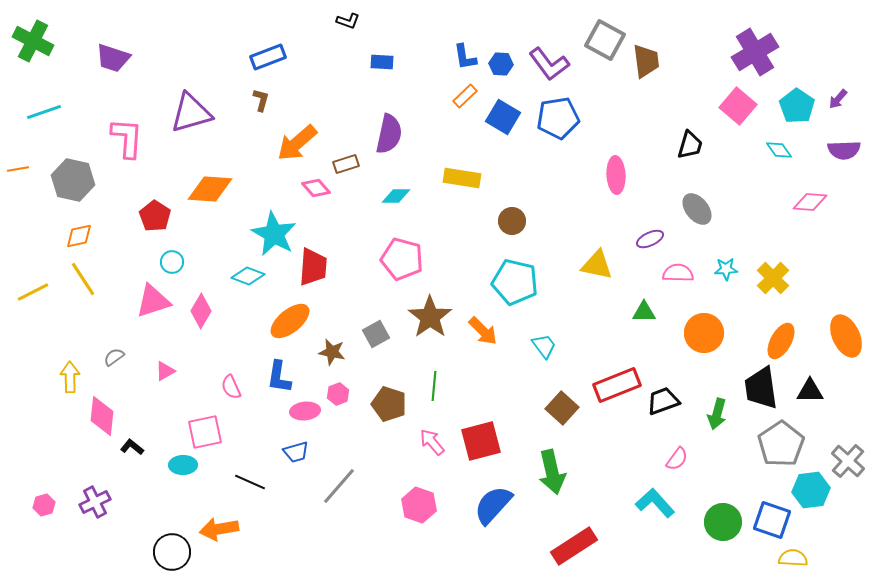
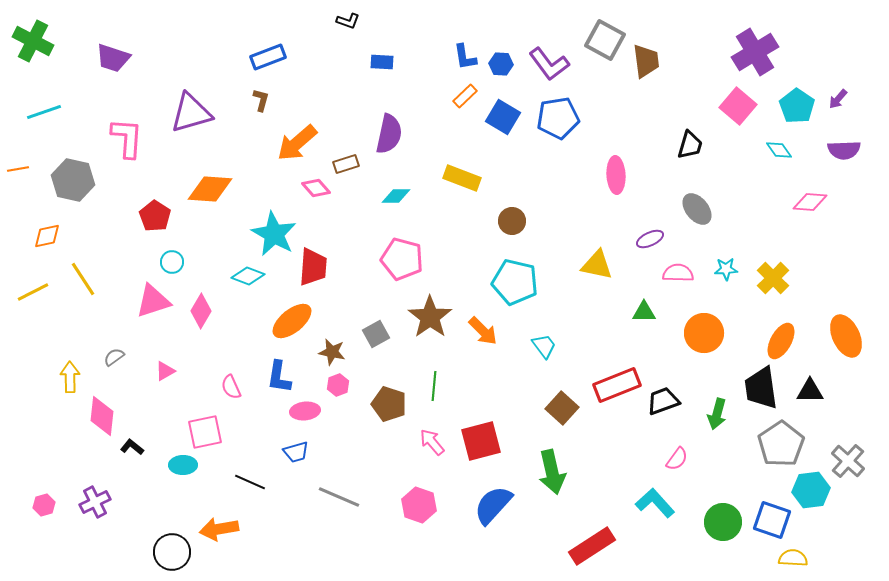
yellow rectangle at (462, 178): rotated 12 degrees clockwise
orange diamond at (79, 236): moved 32 px left
orange ellipse at (290, 321): moved 2 px right
pink hexagon at (338, 394): moved 9 px up
gray line at (339, 486): moved 11 px down; rotated 72 degrees clockwise
red rectangle at (574, 546): moved 18 px right
